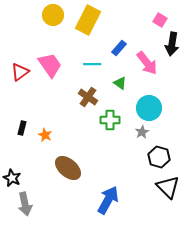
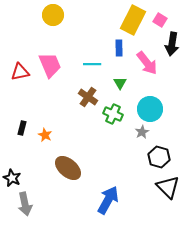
yellow rectangle: moved 45 px right
blue rectangle: rotated 42 degrees counterclockwise
pink trapezoid: rotated 12 degrees clockwise
red triangle: rotated 24 degrees clockwise
green triangle: rotated 24 degrees clockwise
cyan circle: moved 1 px right, 1 px down
green cross: moved 3 px right, 6 px up; rotated 24 degrees clockwise
